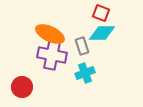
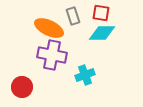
red square: rotated 12 degrees counterclockwise
orange ellipse: moved 1 px left, 6 px up
gray rectangle: moved 9 px left, 30 px up
cyan cross: moved 2 px down
